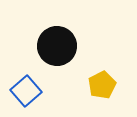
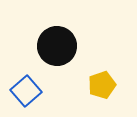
yellow pentagon: rotated 8 degrees clockwise
